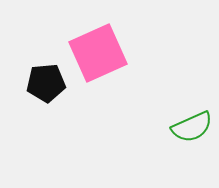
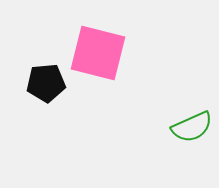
pink square: rotated 38 degrees clockwise
